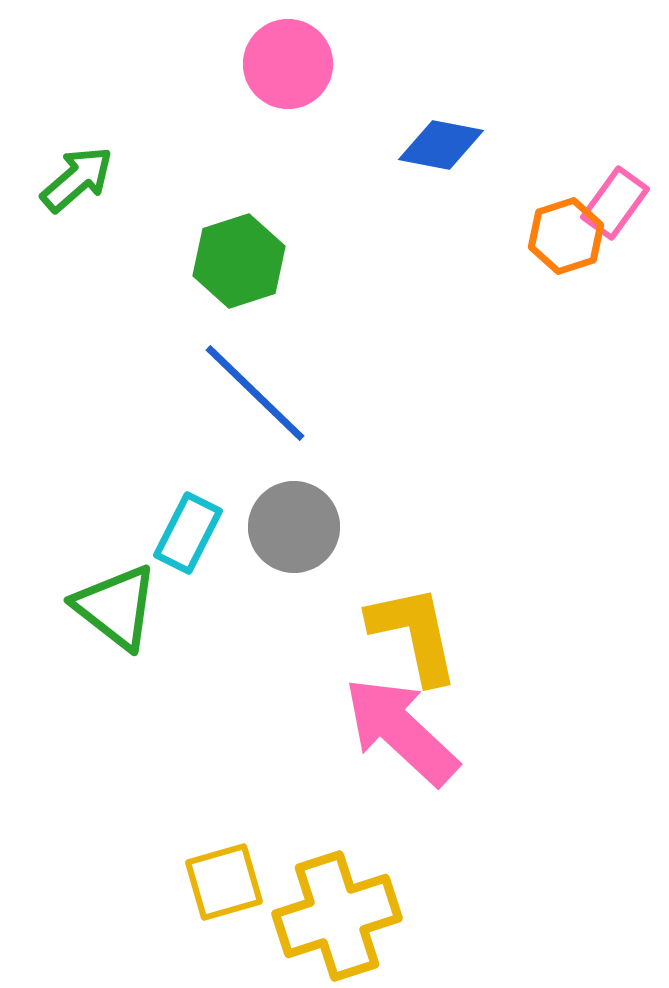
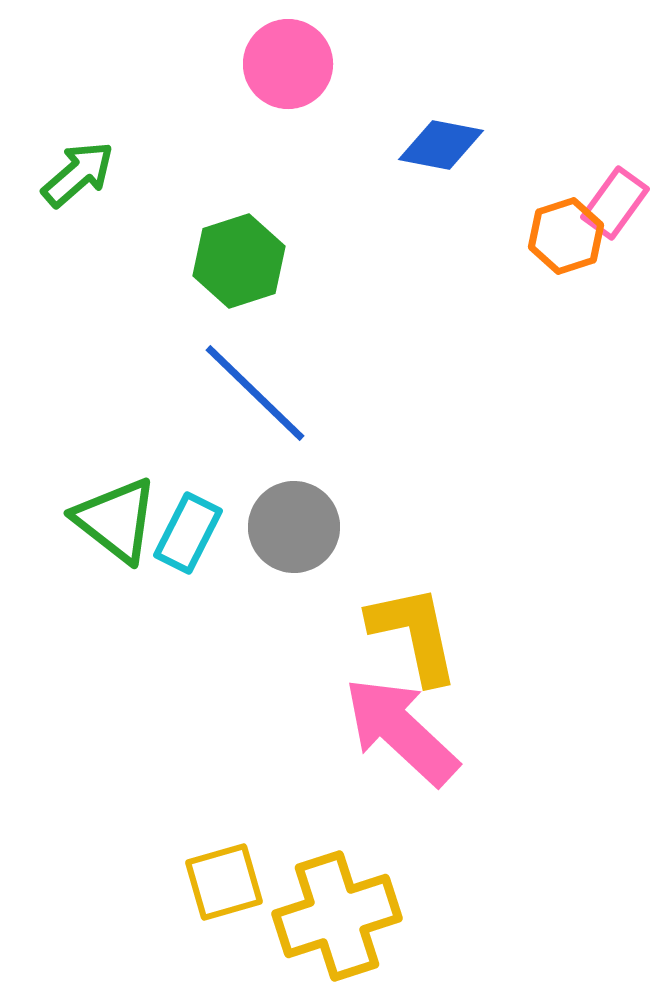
green arrow: moved 1 px right, 5 px up
green triangle: moved 87 px up
